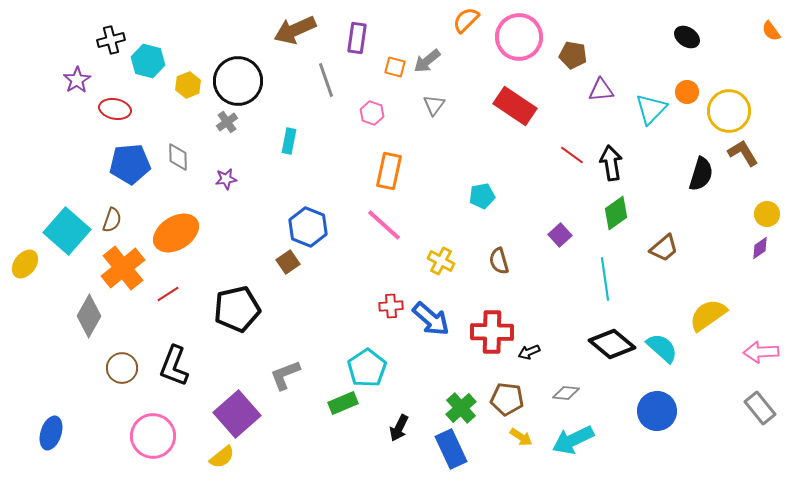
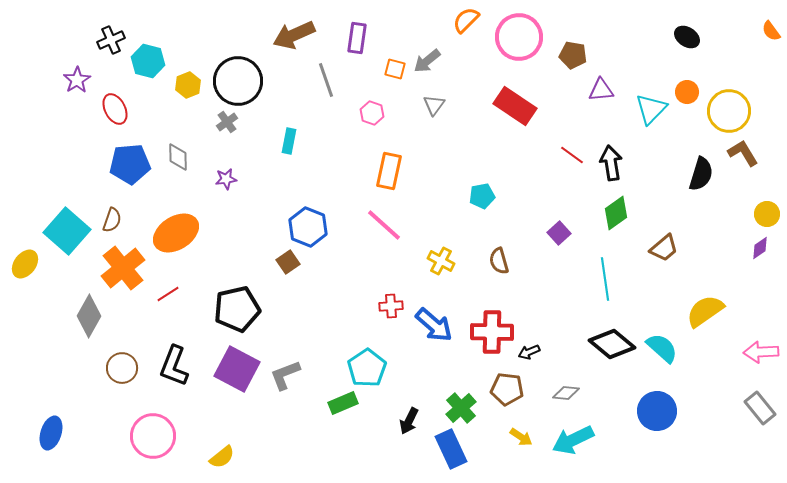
brown arrow at (295, 30): moved 1 px left, 5 px down
black cross at (111, 40): rotated 8 degrees counterclockwise
orange square at (395, 67): moved 2 px down
red ellipse at (115, 109): rotated 52 degrees clockwise
purple square at (560, 235): moved 1 px left, 2 px up
yellow semicircle at (708, 315): moved 3 px left, 4 px up
blue arrow at (431, 319): moved 3 px right, 6 px down
brown pentagon at (507, 399): moved 10 px up
purple square at (237, 414): moved 45 px up; rotated 21 degrees counterclockwise
black arrow at (399, 428): moved 10 px right, 7 px up
